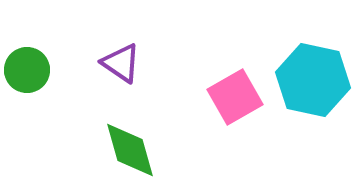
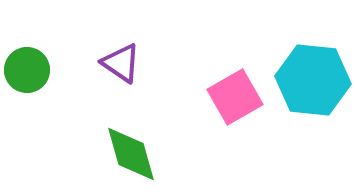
cyan hexagon: rotated 6 degrees counterclockwise
green diamond: moved 1 px right, 4 px down
